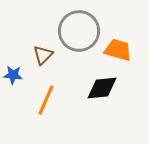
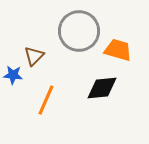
brown triangle: moved 9 px left, 1 px down
